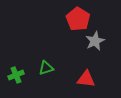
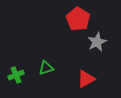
gray star: moved 2 px right, 1 px down
red triangle: rotated 36 degrees counterclockwise
